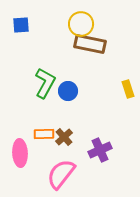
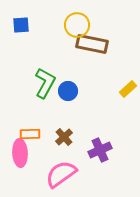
yellow circle: moved 4 px left, 1 px down
brown rectangle: moved 2 px right
yellow rectangle: rotated 66 degrees clockwise
orange rectangle: moved 14 px left
pink semicircle: rotated 16 degrees clockwise
